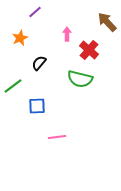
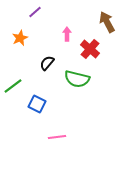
brown arrow: rotated 15 degrees clockwise
red cross: moved 1 px right, 1 px up
black semicircle: moved 8 px right
green semicircle: moved 3 px left
blue square: moved 2 px up; rotated 30 degrees clockwise
